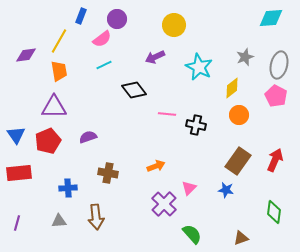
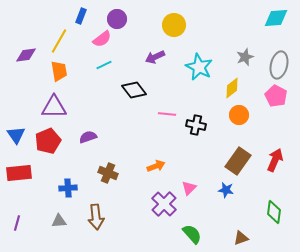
cyan diamond: moved 5 px right
brown cross: rotated 12 degrees clockwise
